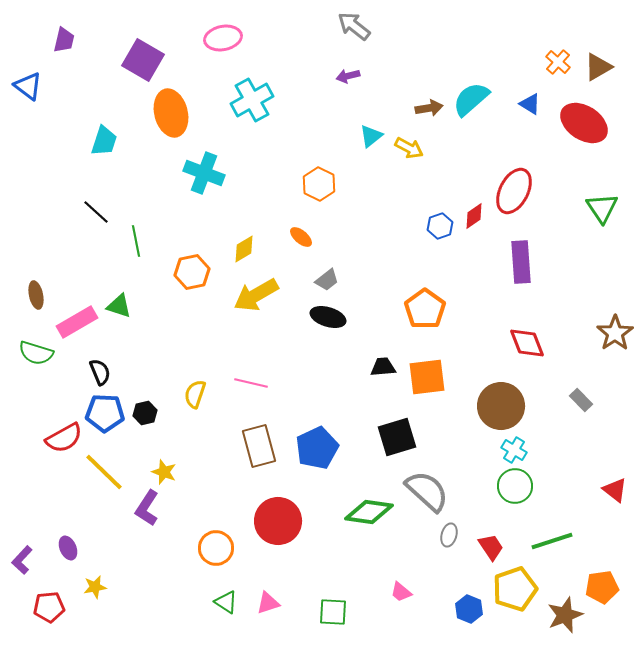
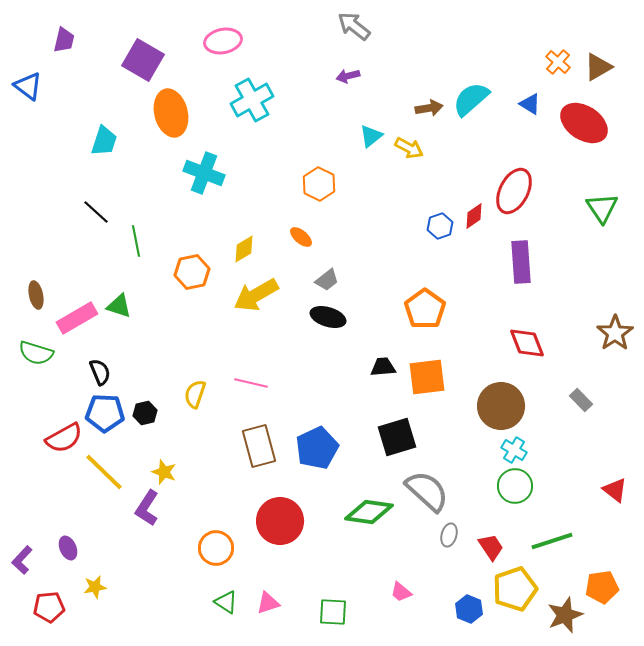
pink ellipse at (223, 38): moved 3 px down
pink rectangle at (77, 322): moved 4 px up
red circle at (278, 521): moved 2 px right
